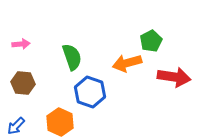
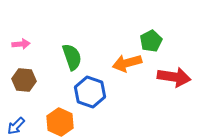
brown hexagon: moved 1 px right, 3 px up
